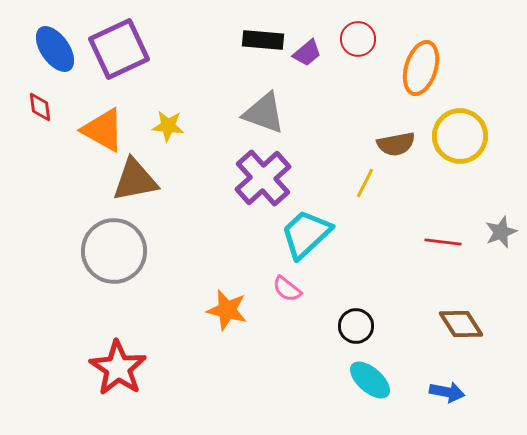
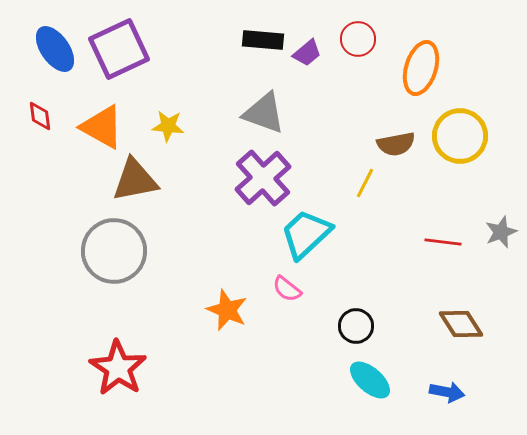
red diamond: moved 9 px down
orange triangle: moved 1 px left, 3 px up
orange star: rotated 9 degrees clockwise
